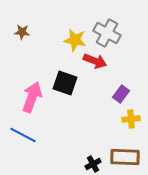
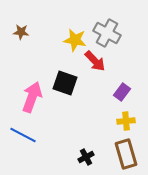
brown star: moved 1 px left
red arrow: rotated 25 degrees clockwise
purple rectangle: moved 1 px right, 2 px up
yellow cross: moved 5 px left, 2 px down
brown rectangle: moved 1 px right, 3 px up; rotated 72 degrees clockwise
black cross: moved 7 px left, 7 px up
